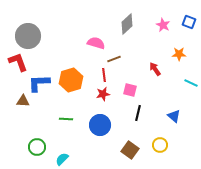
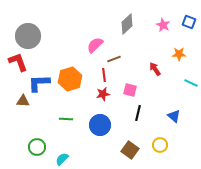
pink semicircle: moved 1 px left, 2 px down; rotated 60 degrees counterclockwise
orange hexagon: moved 1 px left, 1 px up
